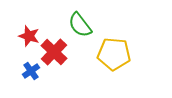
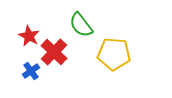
green semicircle: moved 1 px right
red star: rotated 10 degrees clockwise
